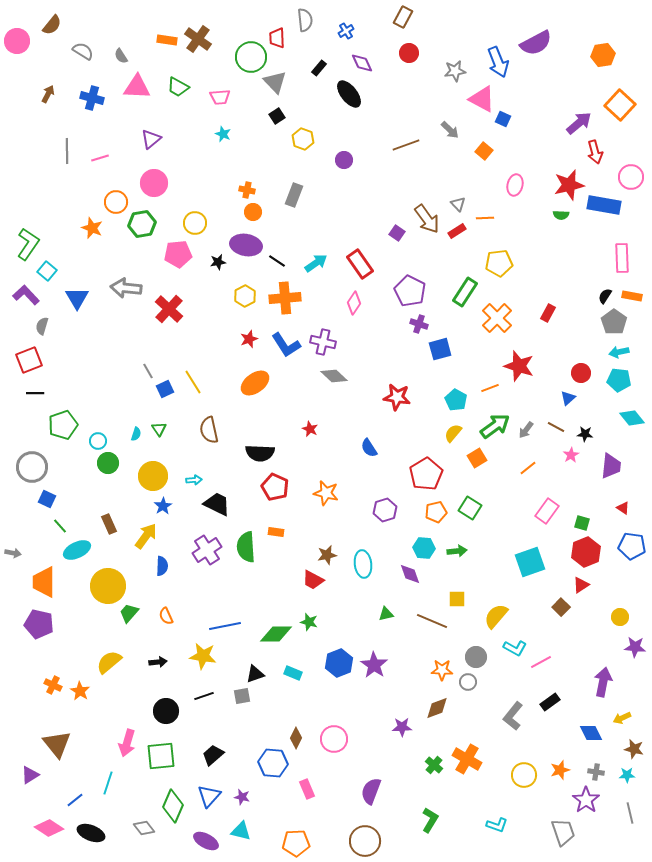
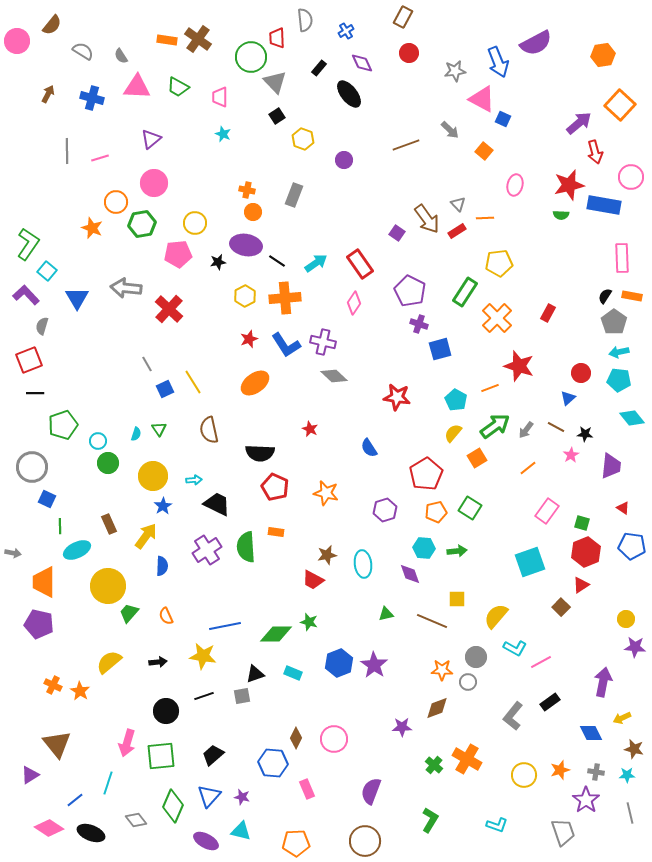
pink trapezoid at (220, 97): rotated 95 degrees clockwise
gray line at (148, 371): moved 1 px left, 7 px up
green line at (60, 526): rotated 42 degrees clockwise
yellow circle at (620, 617): moved 6 px right, 2 px down
gray diamond at (144, 828): moved 8 px left, 8 px up
